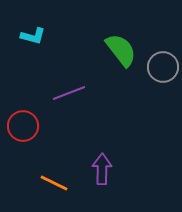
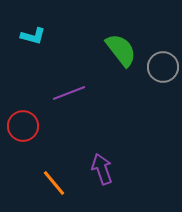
purple arrow: rotated 20 degrees counterclockwise
orange line: rotated 24 degrees clockwise
